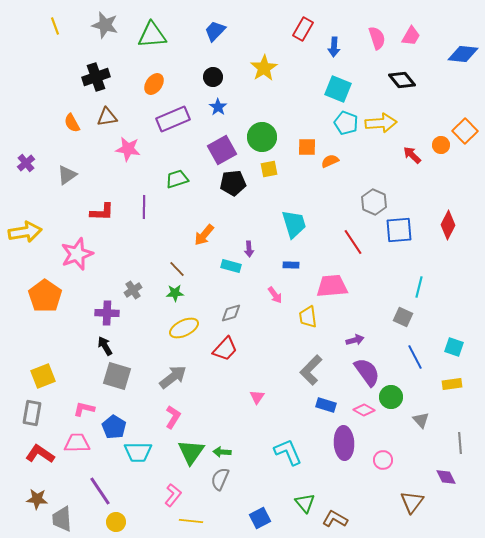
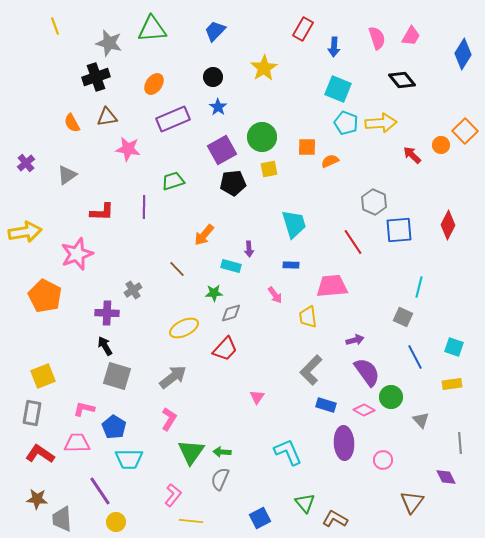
gray star at (105, 25): moved 4 px right, 18 px down
green triangle at (152, 35): moved 6 px up
blue diamond at (463, 54): rotated 64 degrees counterclockwise
green trapezoid at (177, 179): moved 4 px left, 2 px down
green star at (175, 293): moved 39 px right
orange pentagon at (45, 296): rotated 8 degrees counterclockwise
pink L-shape at (173, 417): moved 4 px left, 2 px down
cyan trapezoid at (138, 452): moved 9 px left, 7 px down
